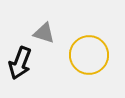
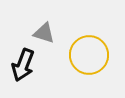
black arrow: moved 3 px right, 2 px down
